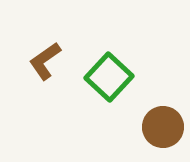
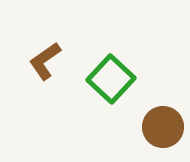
green square: moved 2 px right, 2 px down
